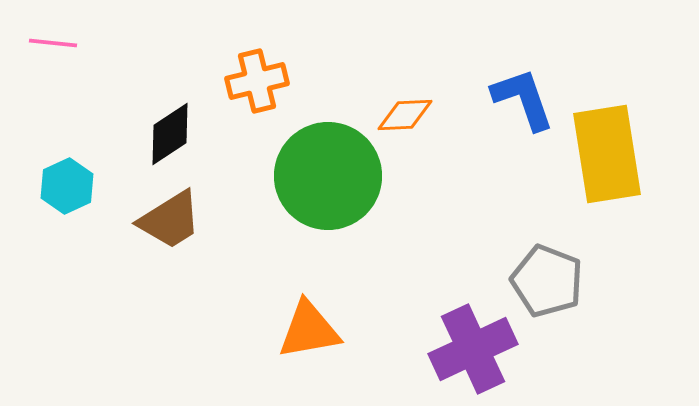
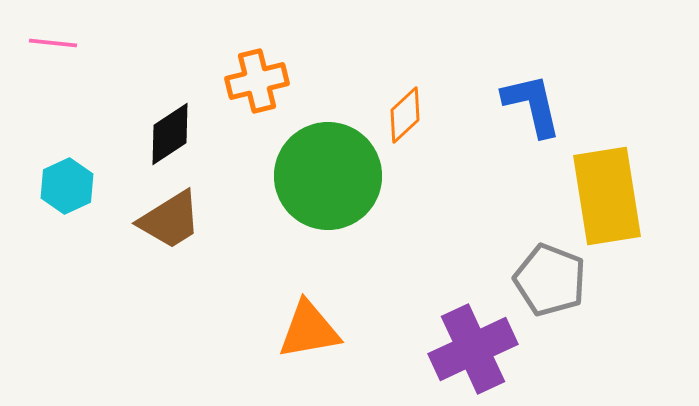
blue L-shape: moved 9 px right, 6 px down; rotated 6 degrees clockwise
orange diamond: rotated 40 degrees counterclockwise
yellow rectangle: moved 42 px down
gray pentagon: moved 3 px right, 1 px up
